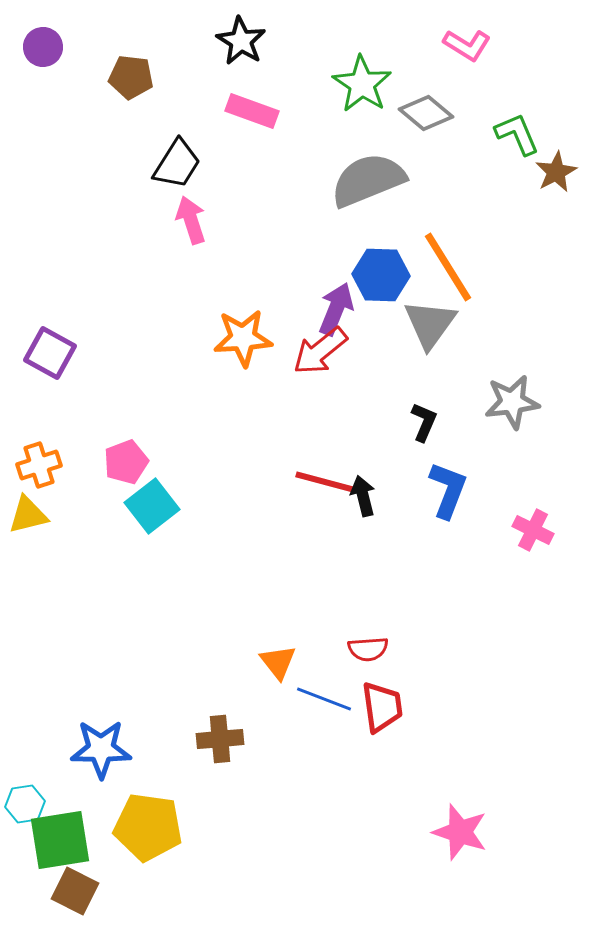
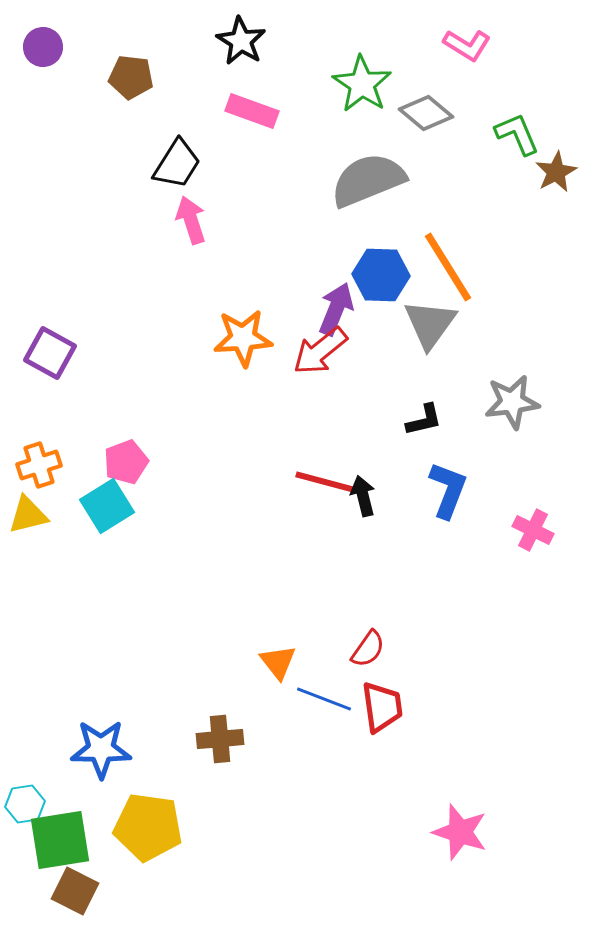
black L-shape: moved 2 px up; rotated 54 degrees clockwise
cyan square: moved 45 px left; rotated 6 degrees clockwise
red semicircle: rotated 51 degrees counterclockwise
